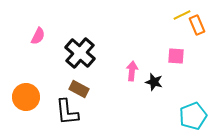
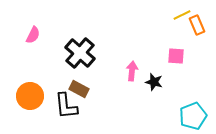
pink semicircle: moved 5 px left, 1 px up
orange circle: moved 4 px right, 1 px up
black L-shape: moved 1 px left, 6 px up
